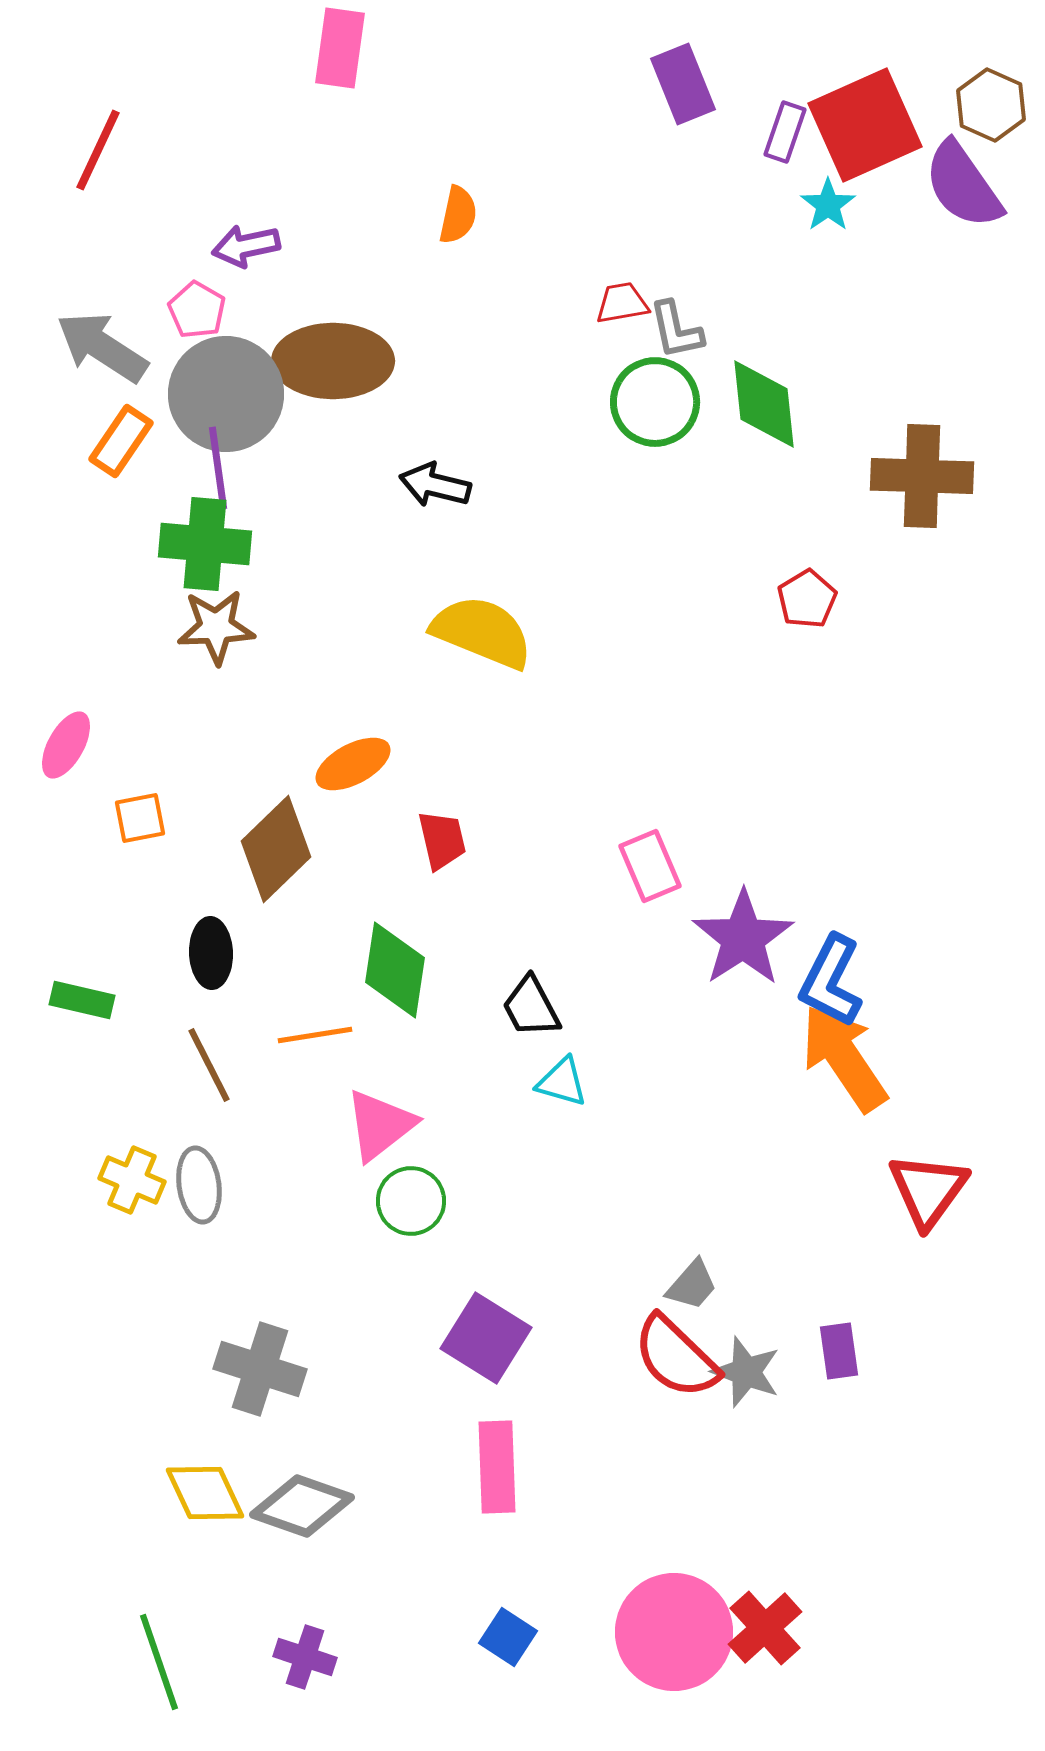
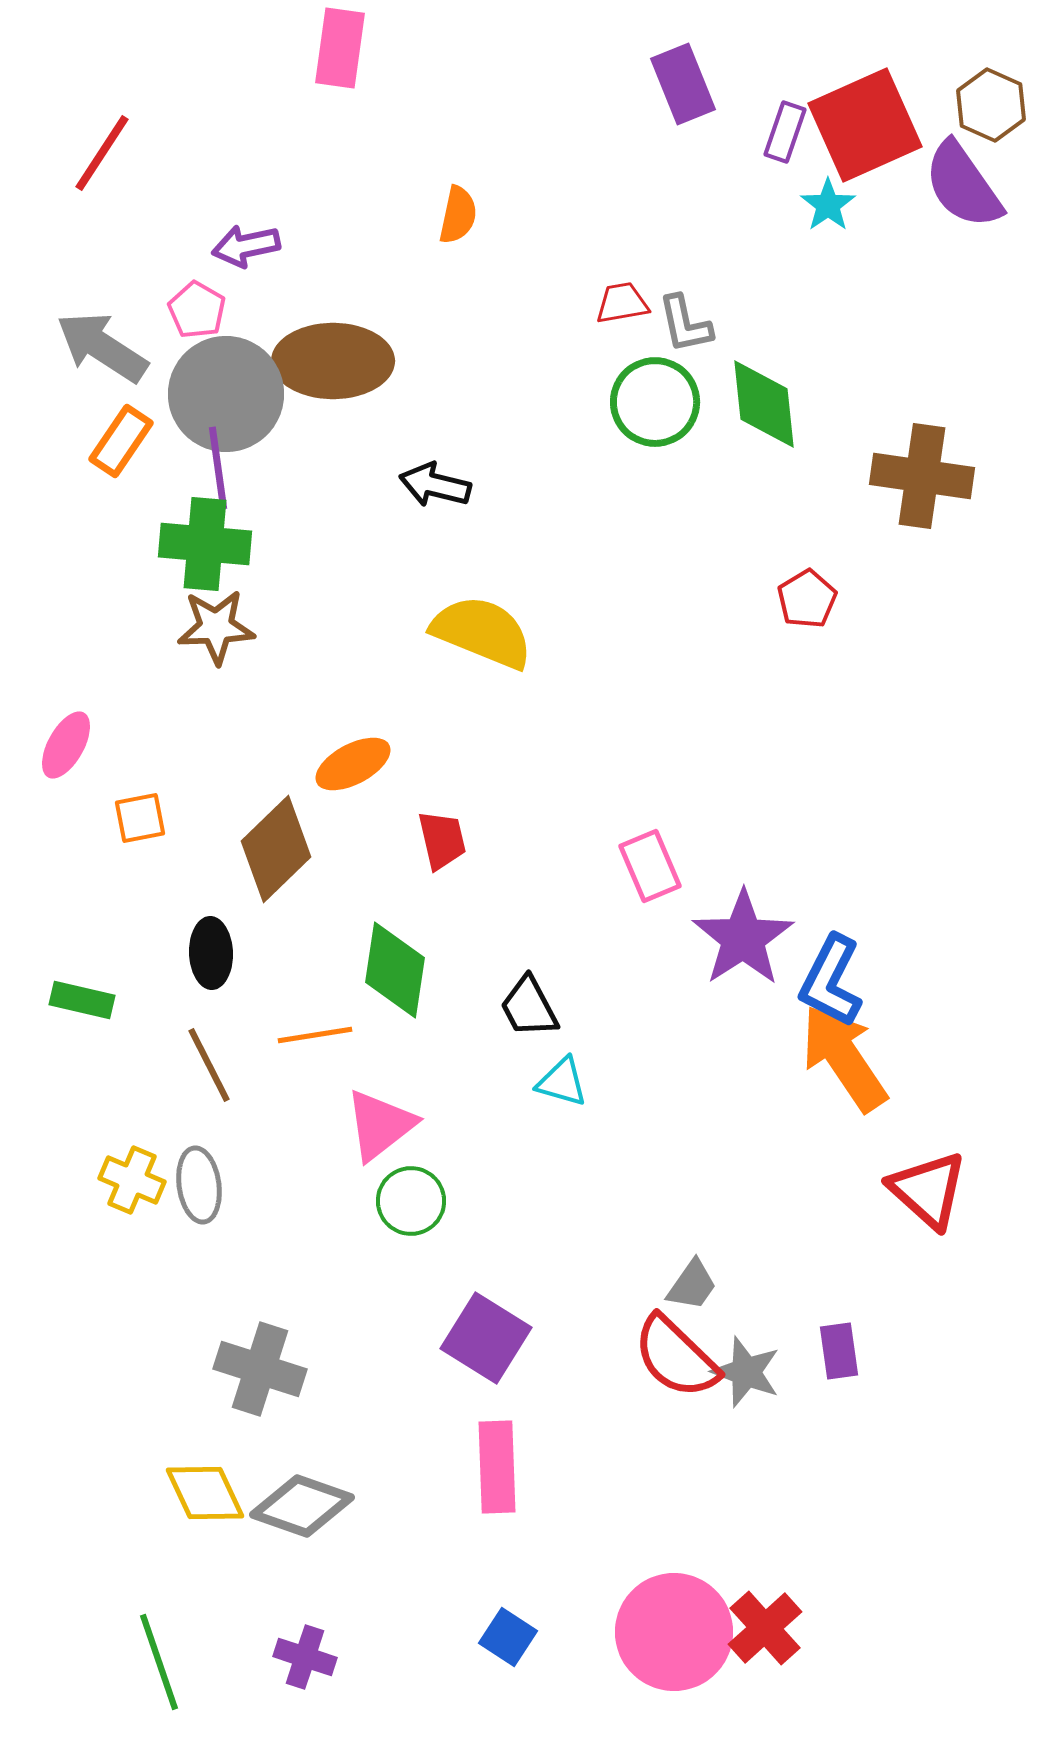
red line at (98, 150): moved 4 px right, 3 px down; rotated 8 degrees clockwise
gray L-shape at (676, 330): moved 9 px right, 6 px up
brown cross at (922, 476): rotated 6 degrees clockwise
black trapezoid at (531, 1007): moved 2 px left
red triangle at (928, 1190): rotated 24 degrees counterclockwise
gray trapezoid at (692, 1285): rotated 6 degrees counterclockwise
